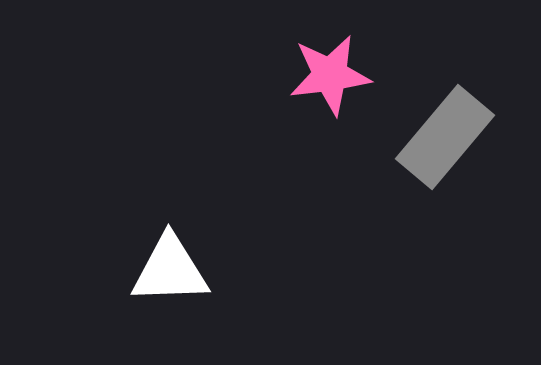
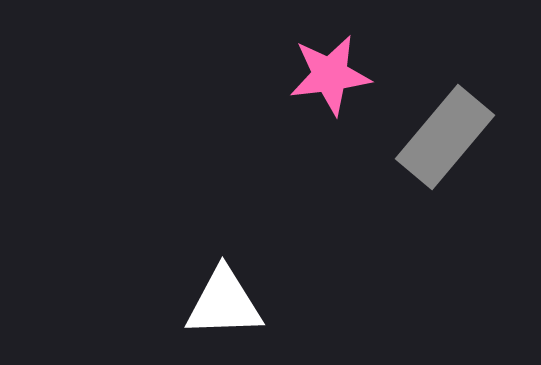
white triangle: moved 54 px right, 33 px down
